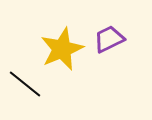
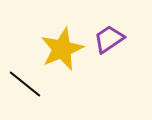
purple trapezoid: rotated 8 degrees counterclockwise
